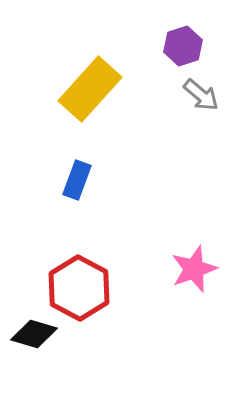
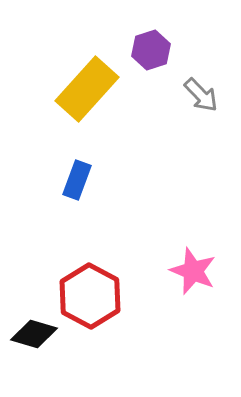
purple hexagon: moved 32 px left, 4 px down
yellow rectangle: moved 3 px left
gray arrow: rotated 6 degrees clockwise
pink star: moved 1 px left, 2 px down; rotated 30 degrees counterclockwise
red hexagon: moved 11 px right, 8 px down
